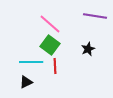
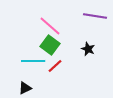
pink line: moved 2 px down
black star: rotated 24 degrees counterclockwise
cyan line: moved 2 px right, 1 px up
red line: rotated 49 degrees clockwise
black triangle: moved 1 px left, 6 px down
